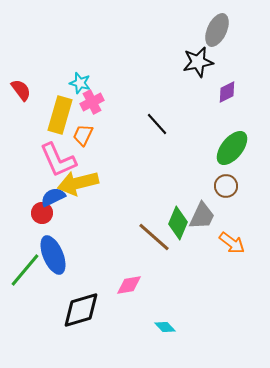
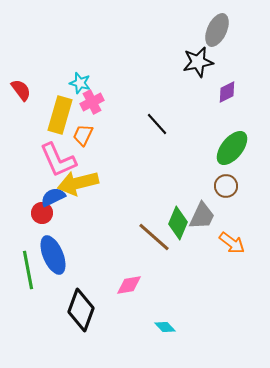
green line: moved 3 px right; rotated 51 degrees counterclockwise
black diamond: rotated 54 degrees counterclockwise
